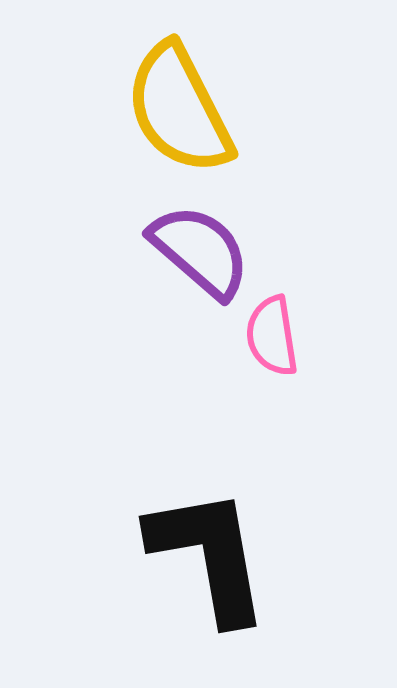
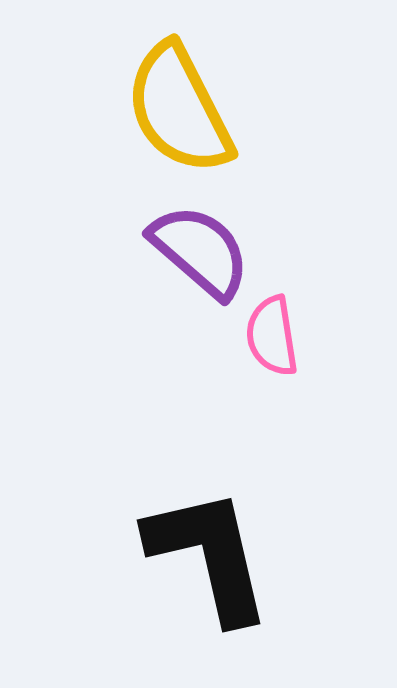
black L-shape: rotated 3 degrees counterclockwise
